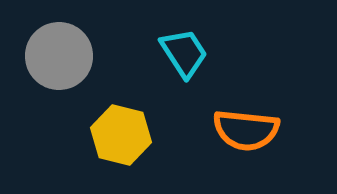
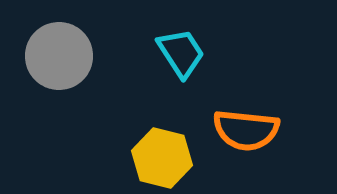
cyan trapezoid: moved 3 px left
yellow hexagon: moved 41 px right, 23 px down
